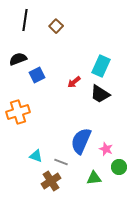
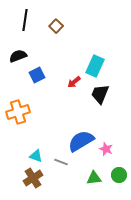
black semicircle: moved 3 px up
cyan rectangle: moved 6 px left
black trapezoid: rotated 80 degrees clockwise
blue semicircle: rotated 36 degrees clockwise
green circle: moved 8 px down
brown cross: moved 18 px left, 3 px up
